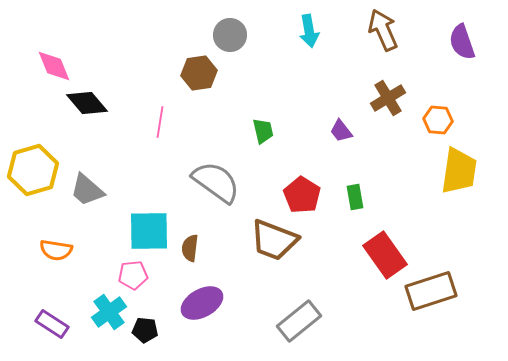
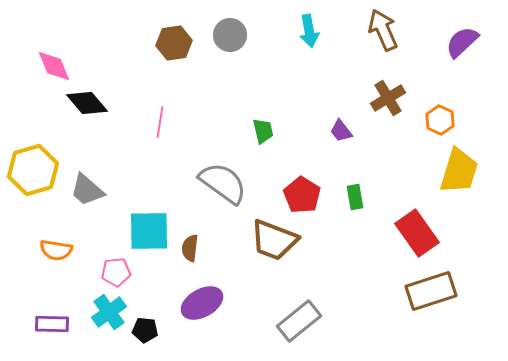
purple semicircle: rotated 66 degrees clockwise
brown hexagon: moved 25 px left, 30 px up
orange hexagon: moved 2 px right; rotated 20 degrees clockwise
yellow trapezoid: rotated 9 degrees clockwise
gray semicircle: moved 7 px right, 1 px down
red rectangle: moved 32 px right, 22 px up
pink pentagon: moved 17 px left, 3 px up
purple rectangle: rotated 32 degrees counterclockwise
